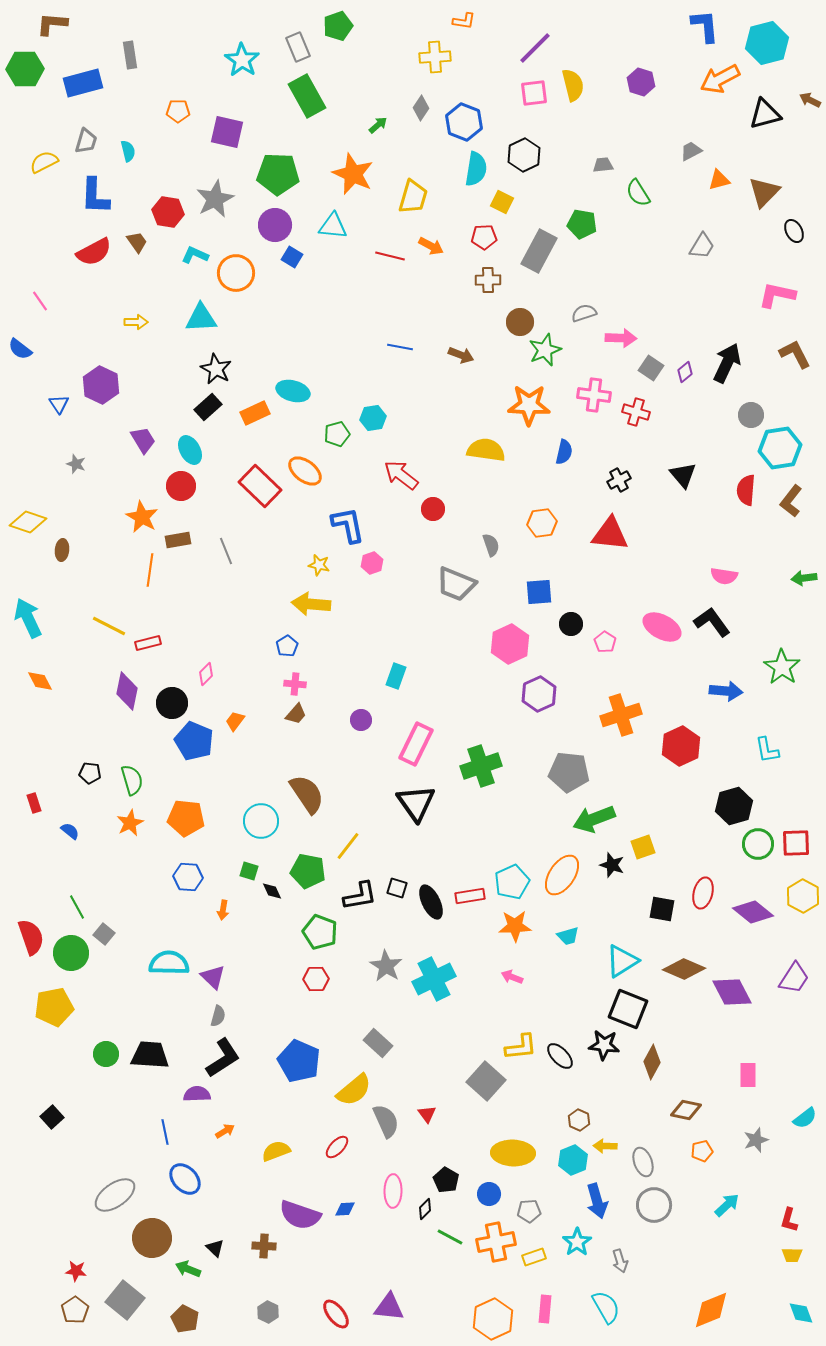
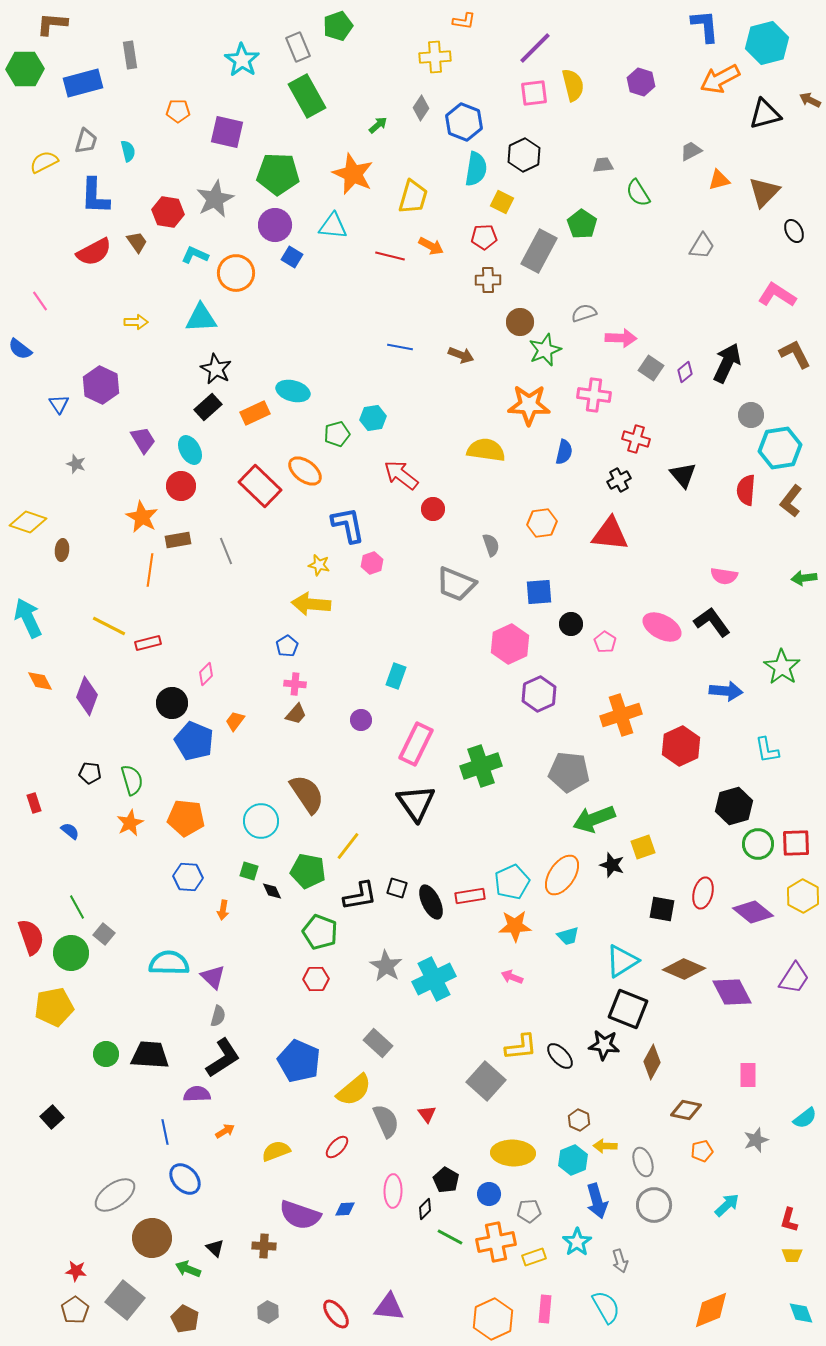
green pentagon at (582, 224): rotated 24 degrees clockwise
pink L-shape at (777, 295): rotated 21 degrees clockwise
red cross at (636, 412): moved 27 px down
purple diamond at (127, 691): moved 40 px left, 5 px down; rotated 9 degrees clockwise
